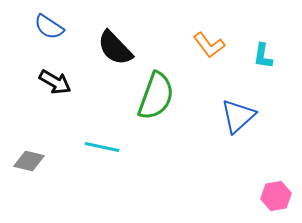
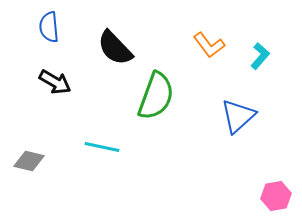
blue semicircle: rotated 52 degrees clockwise
cyan L-shape: moved 3 px left; rotated 148 degrees counterclockwise
